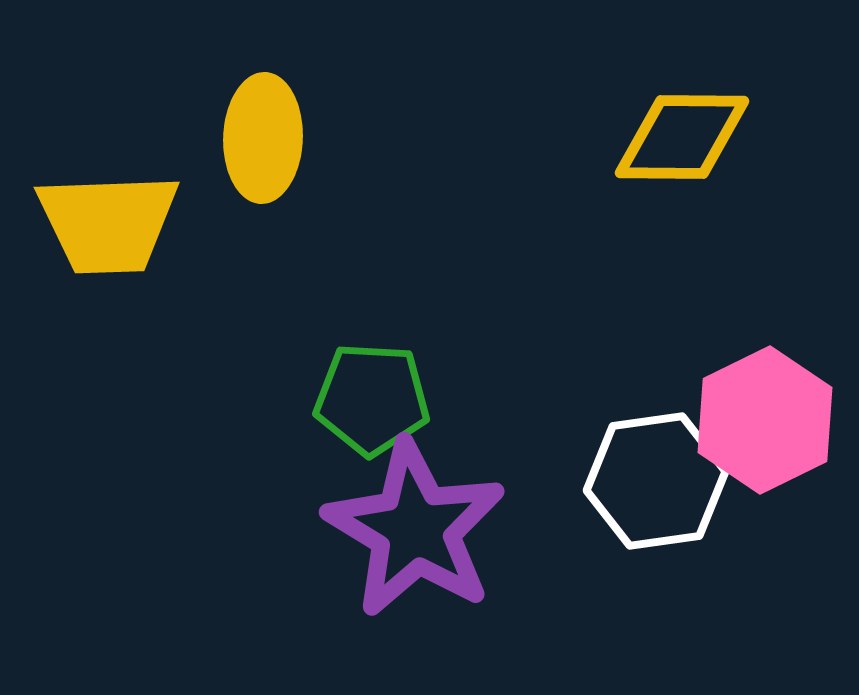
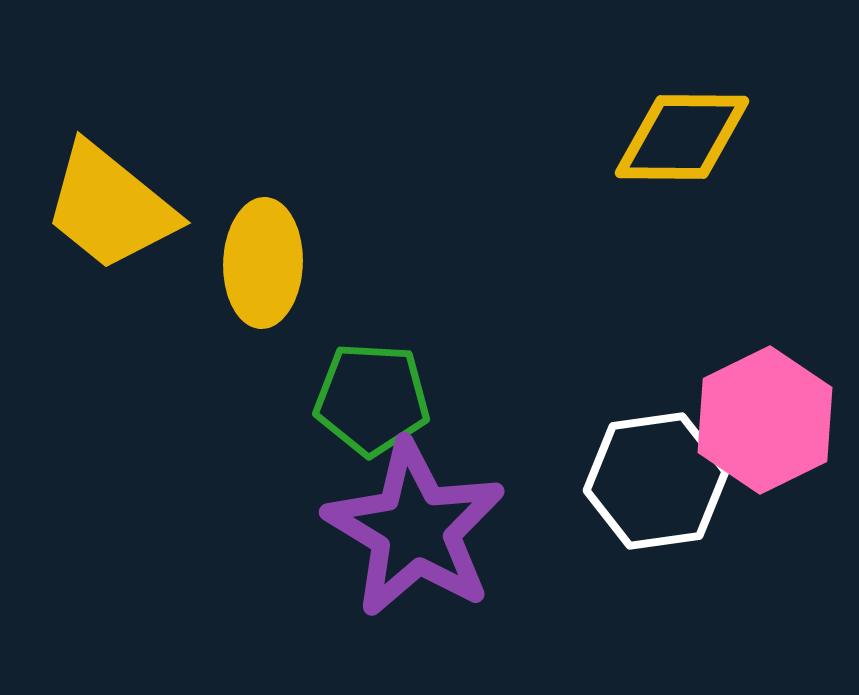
yellow ellipse: moved 125 px down
yellow trapezoid: moved 2 px right, 16 px up; rotated 41 degrees clockwise
